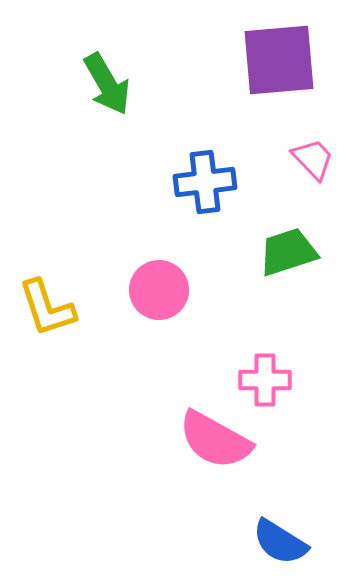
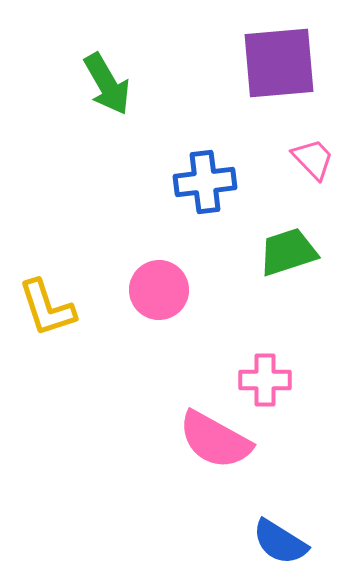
purple square: moved 3 px down
